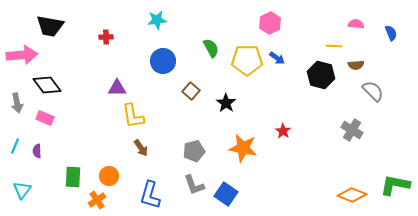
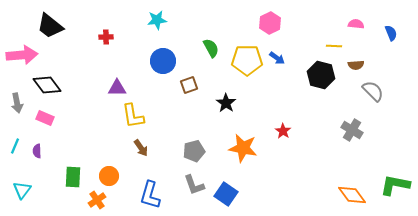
black trapezoid: rotated 28 degrees clockwise
brown square: moved 2 px left, 6 px up; rotated 30 degrees clockwise
orange diamond: rotated 32 degrees clockwise
